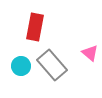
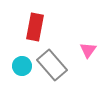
pink triangle: moved 2 px left, 3 px up; rotated 24 degrees clockwise
cyan circle: moved 1 px right
